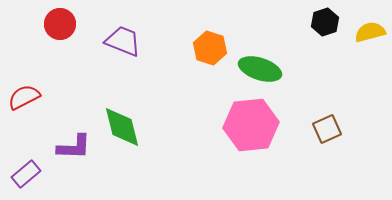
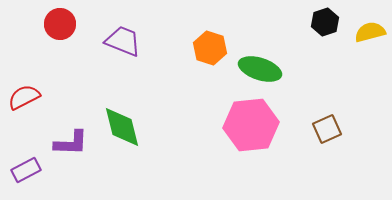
purple L-shape: moved 3 px left, 4 px up
purple rectangle: moved 4 px up; rotated 12 degrees clockwise
